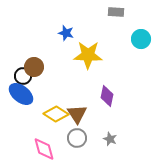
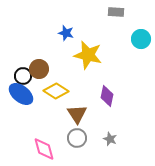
yellow star: rotated 12 degrees clockwise
brown circle: moved 5 px right, 2 px down
yellow diamond: moved 23 px up
